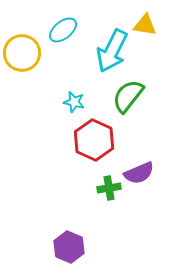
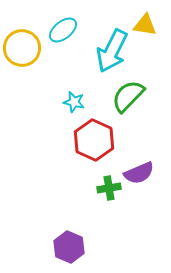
yellow circle: moved 5 px up
green semicircle: rotated 6 degrees clockwise
